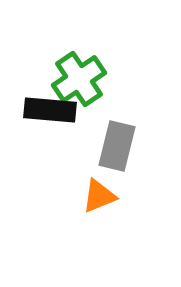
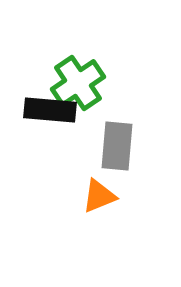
green cross: moved 1 px left, 4 px down
gray rectangle: rotated 9 degrees counterclockwise
